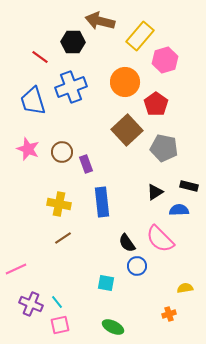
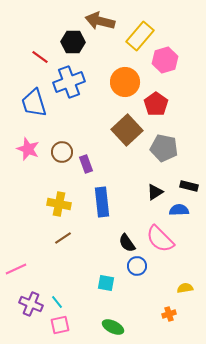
blue cross: moved 2 px left, 5 px up
blue trapezoid: moved 1 px right, 2 px down
